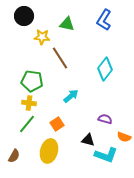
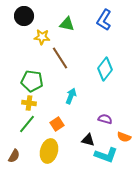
cyan arrow: rotated 28 degrees counterclockwise
